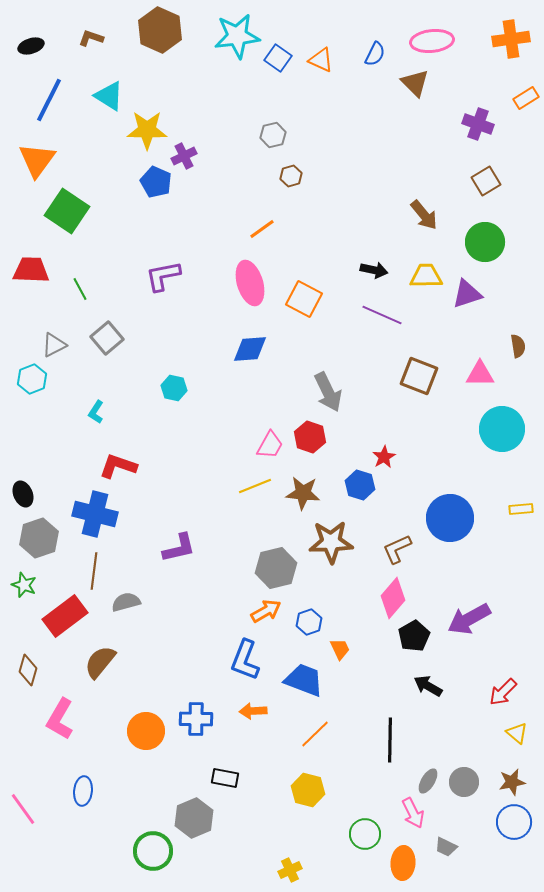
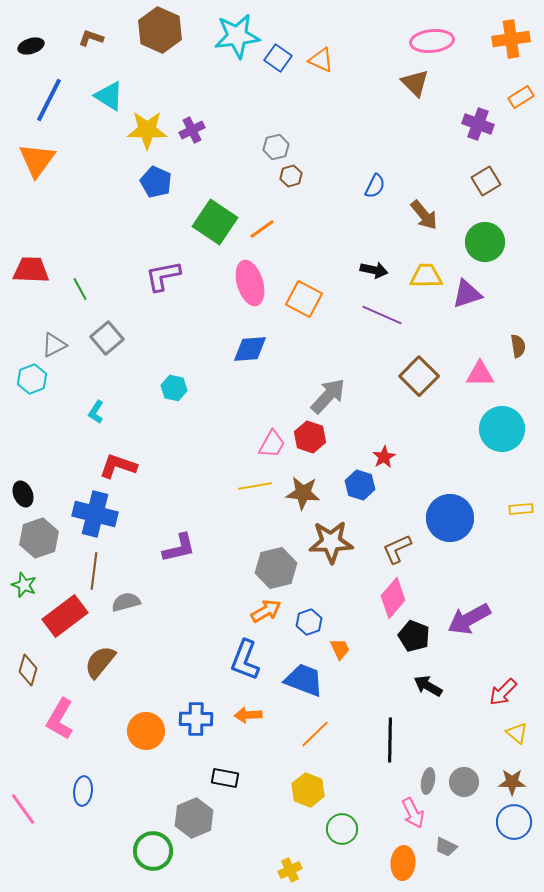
blue semicircle at (375, 54): moved 132 px down
orange rectangle at (526, 98): moved 5 px left, 1 px up
gray hexagon at (273, 135): moved 3 px right, 12 px down
purple cross at (184, 156): moved 8 px right, 26 px up
green square at (67, 211): moved 148 px right, 11 px down
brown square at (419, 376): rotated 24 degrees clockwise
gray arrow at (328, 392): moved 4 px down; rotated 111 degrees counterclockwise
pink trapezoid at (270, 445): moved 2 px right, 1 px up
yellow line at (255, 486): rotated 12 degrees clockwise
black pentagon at (414, 636): rotated 20 degrees counterclockwise
orange arrow at (253, 711): moved 5 px left, 4 px down
gray ellipse at (428, 781): rotated 20 degrees counterclockwise
brown star at (512, 782): rotated 12 degrees clockwise
yellow hexagon at (308, 790): rotated 8 degrees clockwise
green circle at (365, 834): moved 23 px left, 5 px up
